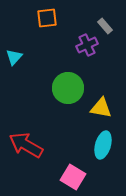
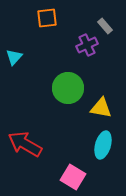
red arrow: moved 1 px left, 1 px up
